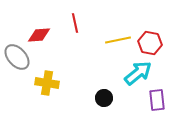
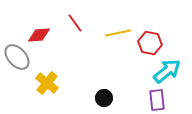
red line: rotated 24 degrees counterclockwise
yellow line: moved 7 px up
cyan arrow: moved 29 px right, 2 px up
yellow cross: rotated 30 degrees clockwise
